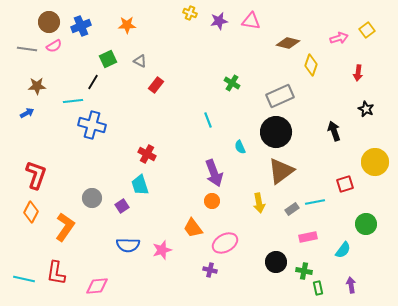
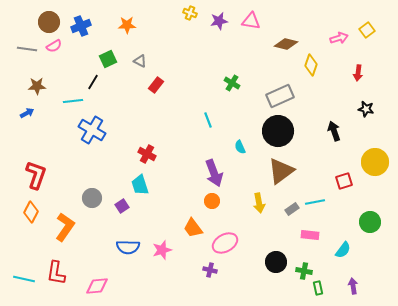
brown diamond at (288, 43): moved 2 px left, 1 px down
black star at (366, 109): rotated 14 degrees counterclockwise
blue cross at (92, 125): moved 5 px down; rotated 16 degrees clockwise
black circle at (276, 132): moved 2 px right, 1 px up
red square at (345, 184): moved 1 px left, 3 px up
green circle at (366, 224): moved 4 px right, 2 px up
pink rectangle at (308, 237): moved 2 px right, 2 px up; rotated 18 degrees clockwise
blue semicircle at (128, 245): moved 2 px down
purple arrow at (351, 285): moved 2 px right, 1 px down
